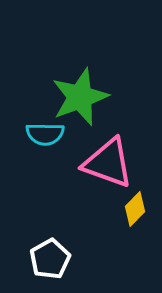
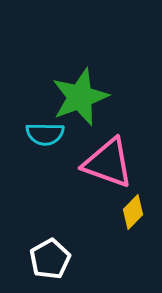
yellow diamond: moved 2 px left, 3 px down
